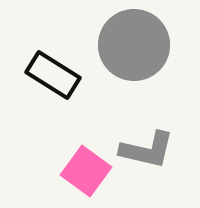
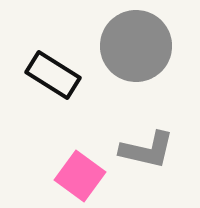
gray circle: moved 2 px right, 1 px down
pink square: moved 6 px left, 5 px down
